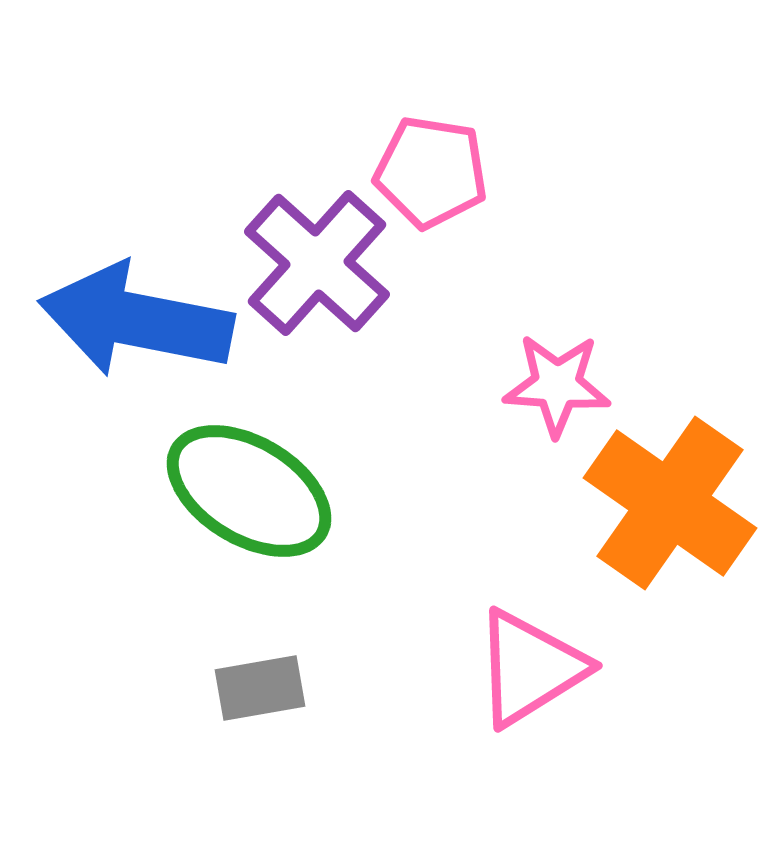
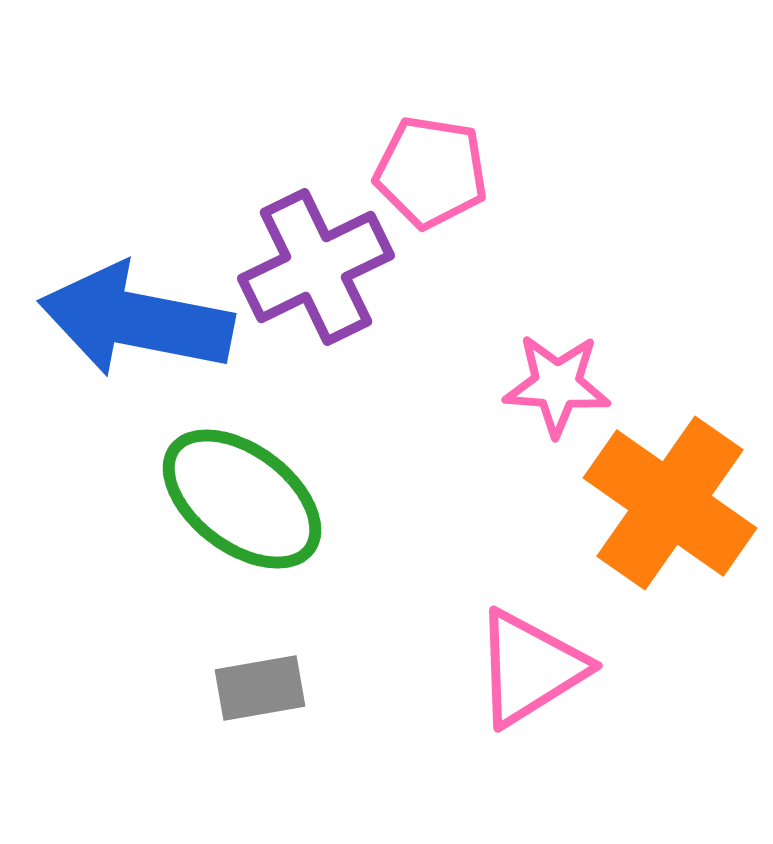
purple cross: moved 1 px left, 4 px down; rotated 22 degrees clockwise
green ellipse: moved 7 px left, 8 px down; rotated 6 degrees clockwise
